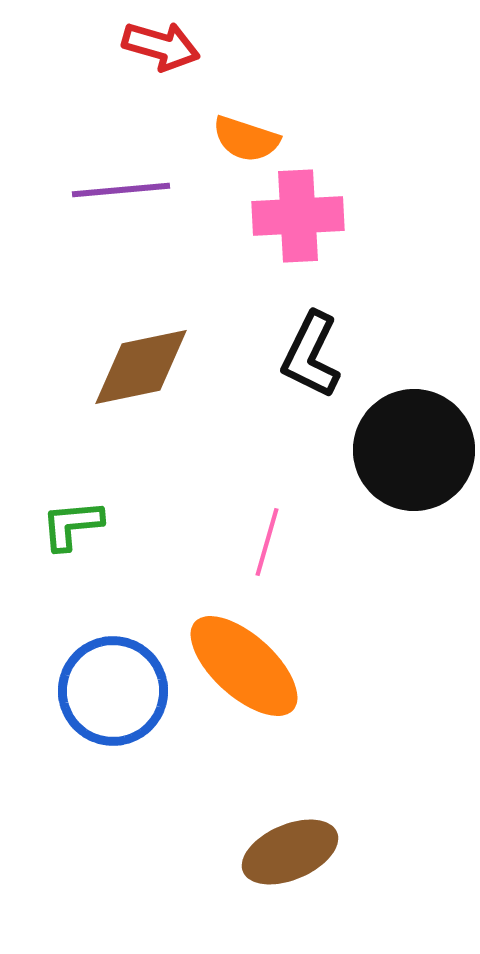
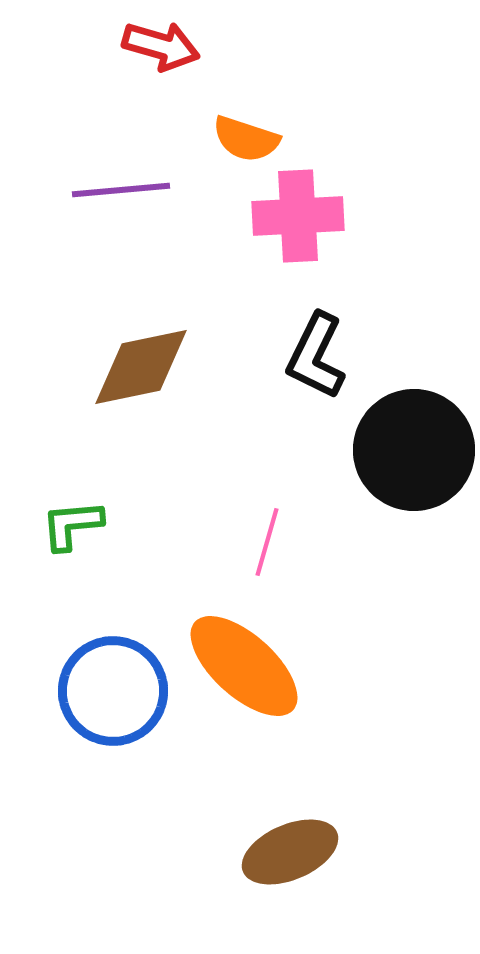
black L-shape: moved 5 px right, 1 px down
